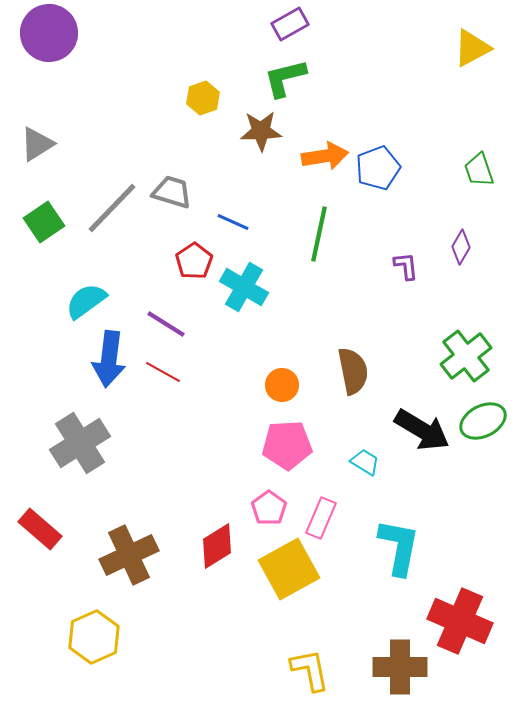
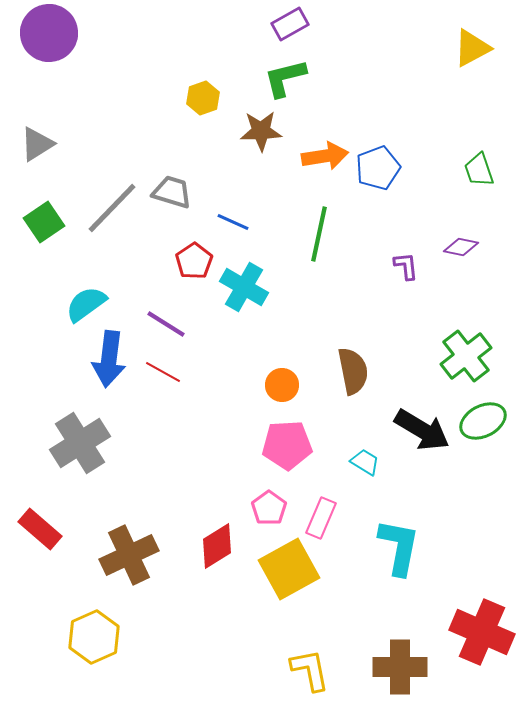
purple diamond at (461, 247): rotated 72 degrees clockwise
cyan semicircle at (86, 301): moved 3 px down
red cross at (460, 621): moved 22 px right, 11 px down
